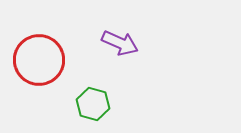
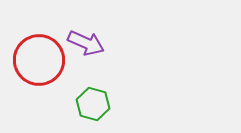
purple arrow: moved 34 px left
